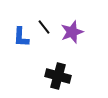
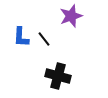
black line: moved 12 px down
purple star: moved 1 px left, 16 px up
